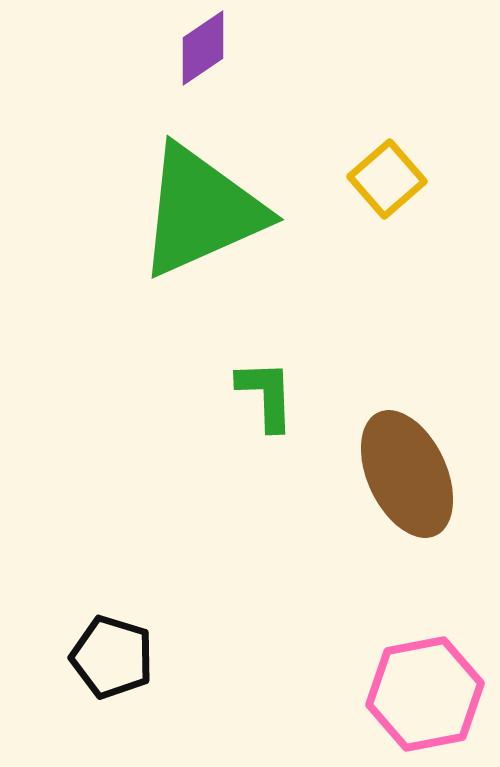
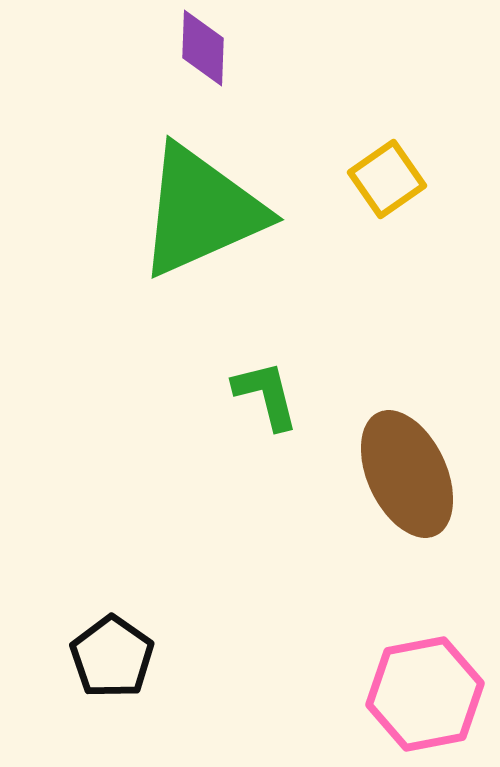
purple diamond: rotated 54 degrees counterclockwise
yellow square: rotated 6 degrees clockwise
green L-shape: rotated 12 degrees counterclockwise
black pentagon: rotated 18 degrees clockwise
